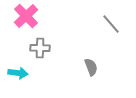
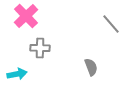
cyan arrow: moved 1 px left, 1 px down; rotated 18 degrees counterclockwise
